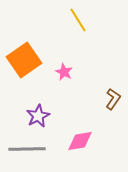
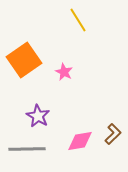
brown L-shape: moved 35 px down; rotated 10 degrees clockwise
purple star: rotated 15 degrees counterclockwise
